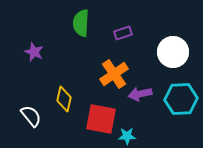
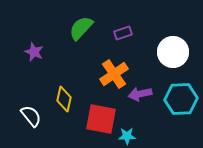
green semicircle: moved 5 px down; rotated 40 degrees clockwise
